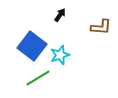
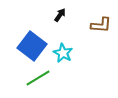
brown L-shape: moved 2 px up
cyan star: moved 3 px right, 2 px up; rotated 24 degrees counterclockwise
